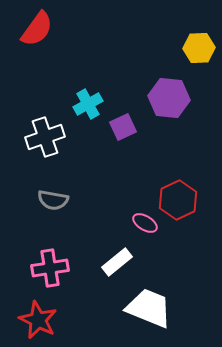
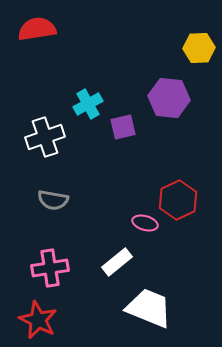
red semicircle: rotated 135 degrees counterclockwise
purple square: rotated 12 degrees clockwise
pink ellipse: rotated 15 degrees counterclockwise
